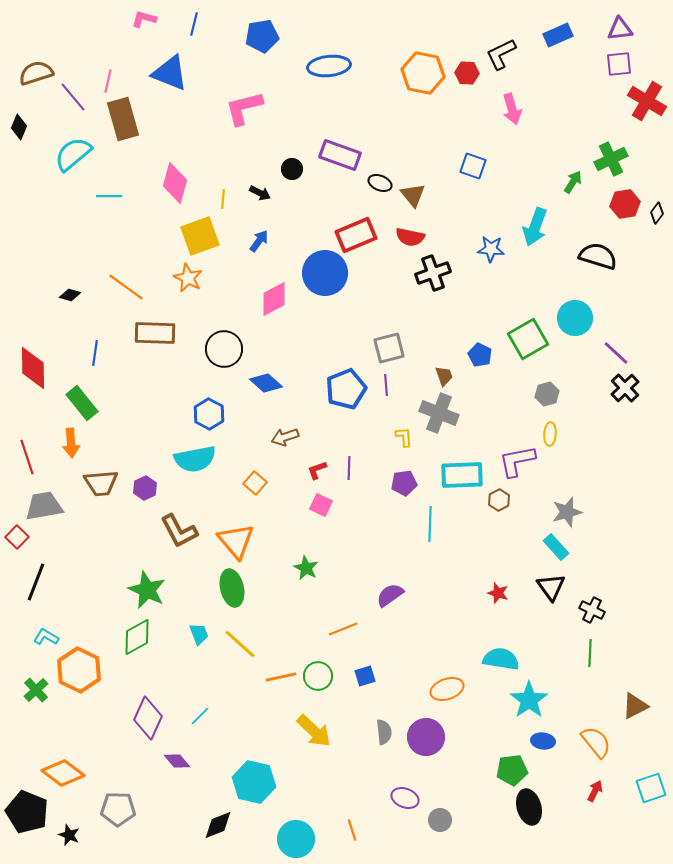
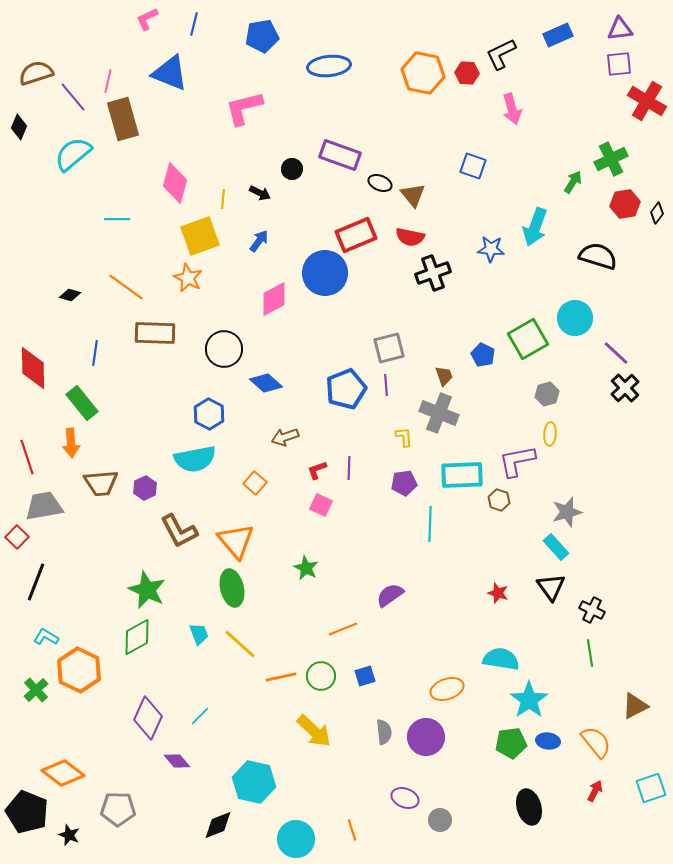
pink L-shape at (144, 19): moved 3 px right; rotated 40 degrees counterclockwise
cyan line at (109, 196): moved 8 px right, 23 px down
blue pentagon at (480, 355): moved 3 px right
brown hexagon at (499, 500): rotated 15 degrees counterclockwise
green line at (590, 653): rotated 12 degrees counterclockwise
green circle at (318, 676): moved 3 px right
blue ellipse at (543, 741): moved 5 px right
green pentagon at (512, 770): moved 1 px left, 27 px up
